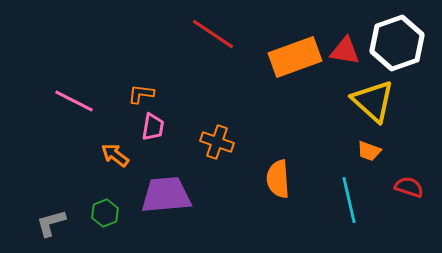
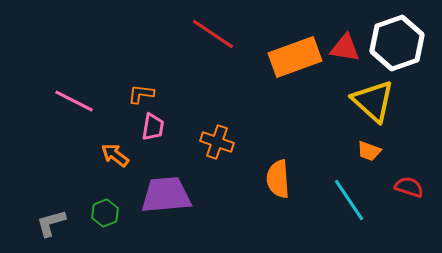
red triangle: moved 3 px up
cyan line: rotated 21 degrees counterclockwise
